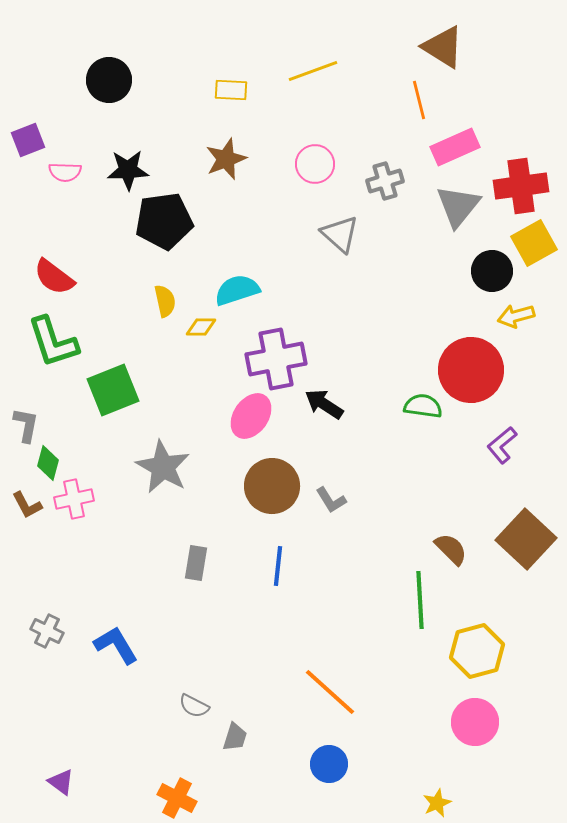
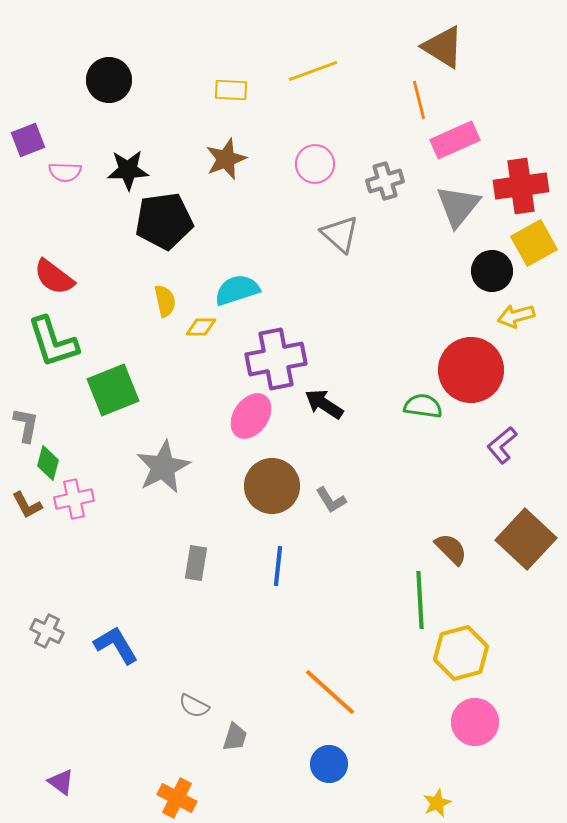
pink rectangle at (455, 147): moved 7 px up
gray star at (163, 467): rotated 16 degrees clockwise
yellow hexagon at (477, 651): moved 16 px left, 2 px down
